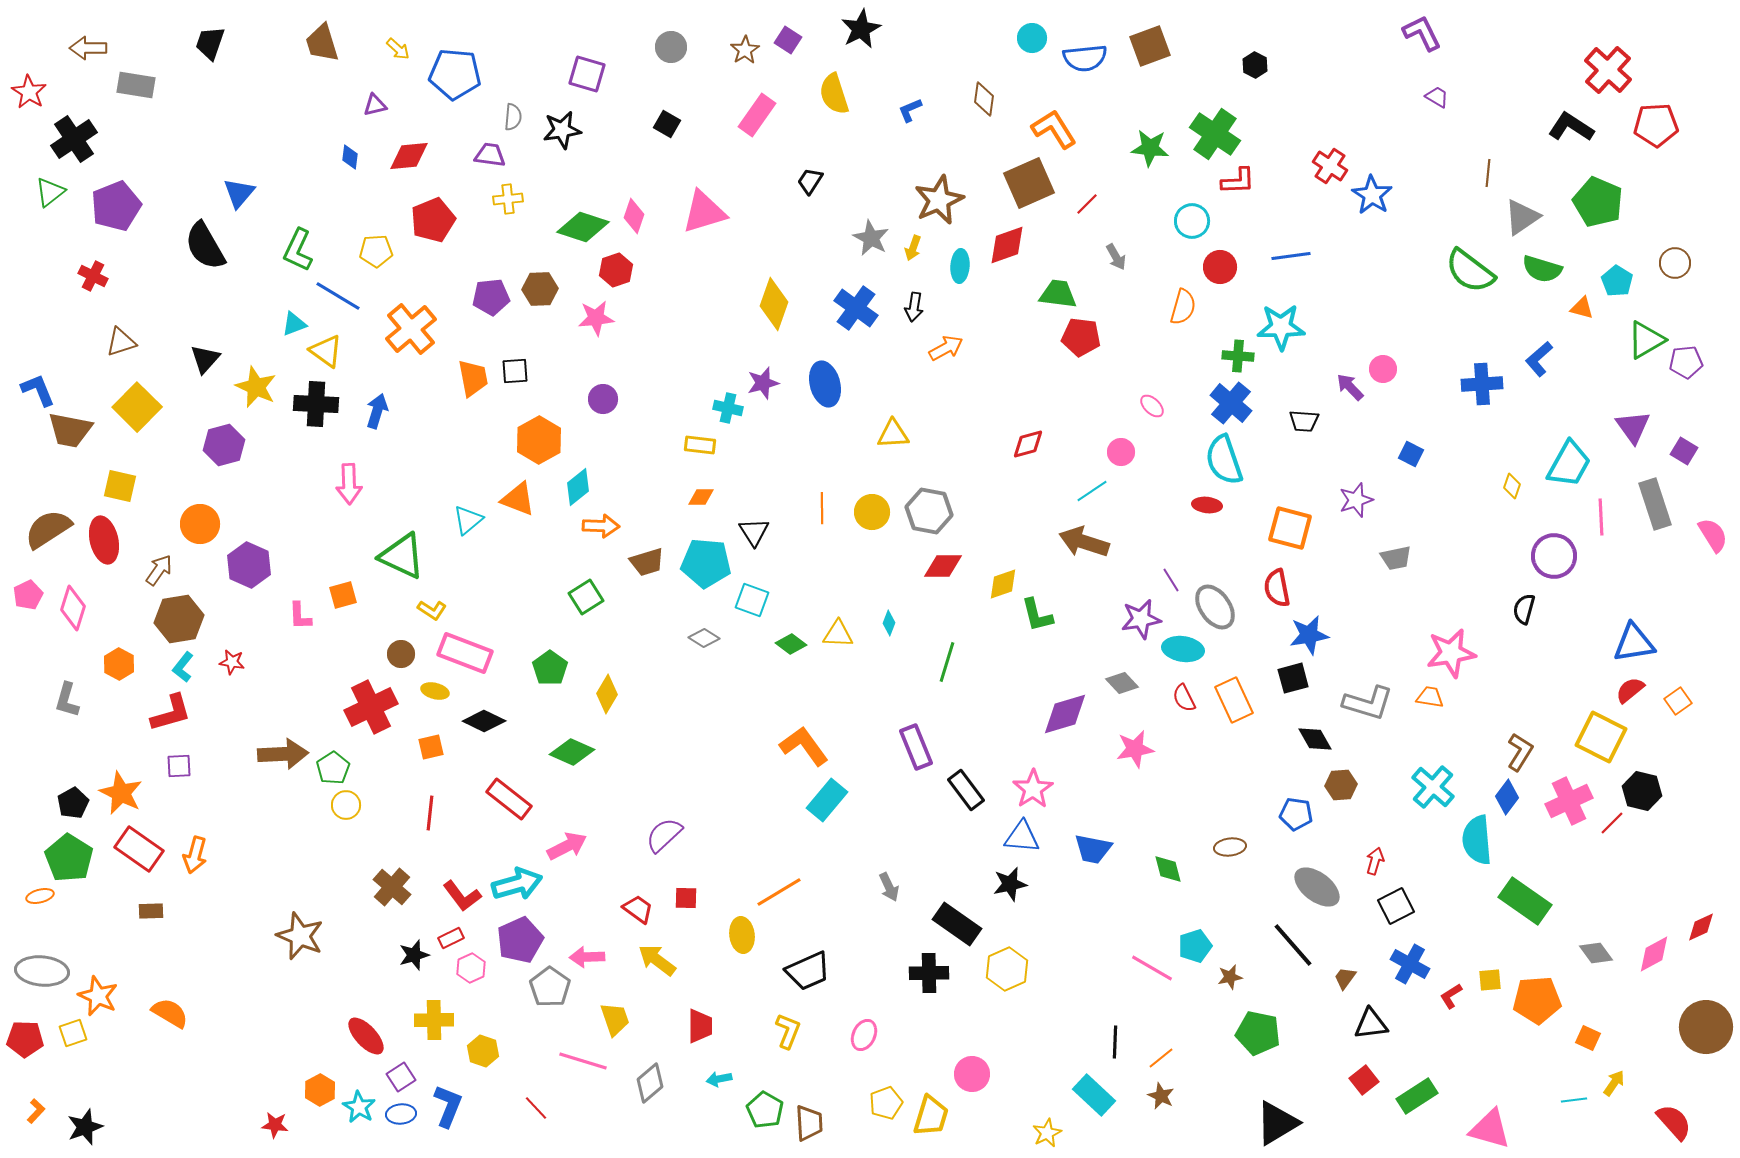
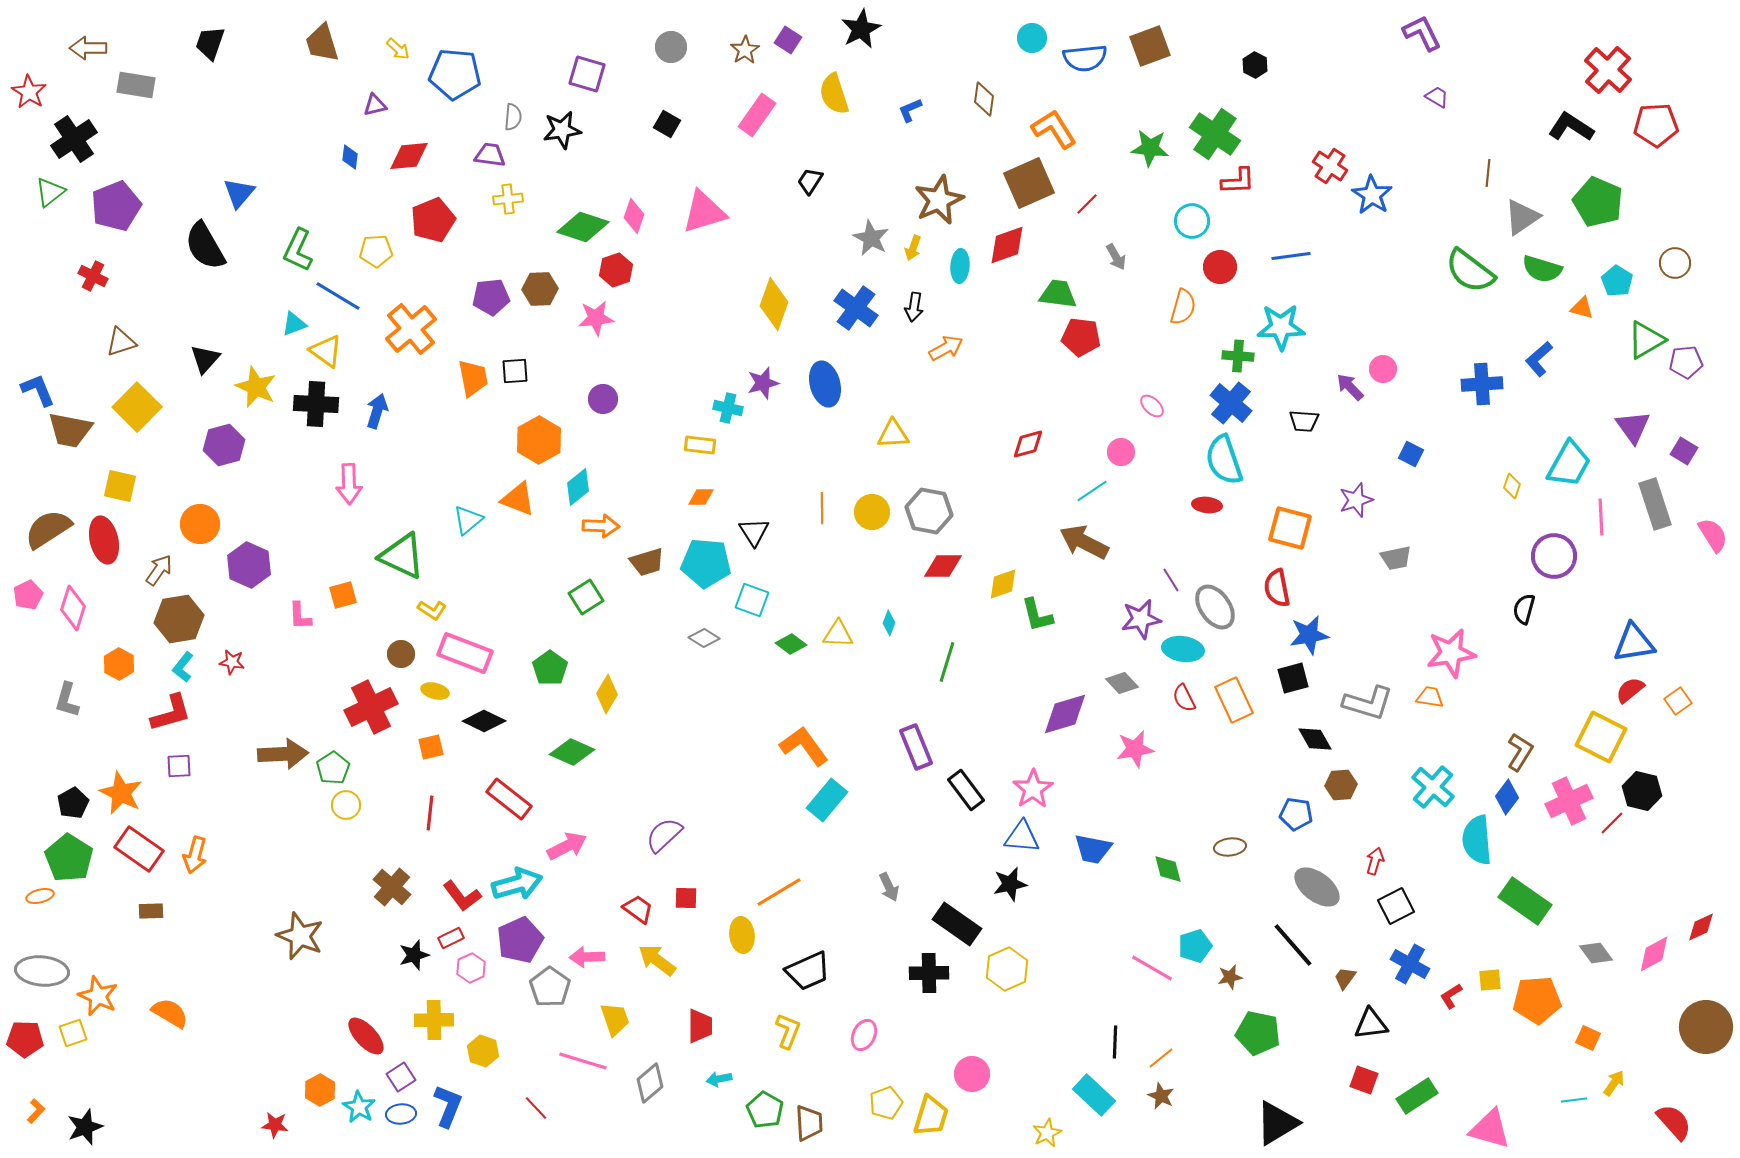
brown arrow at (1084, 542): rotated 9 degrees clockwise
red square at (1364, 1080): rotated 32 degrees counterclockwise
